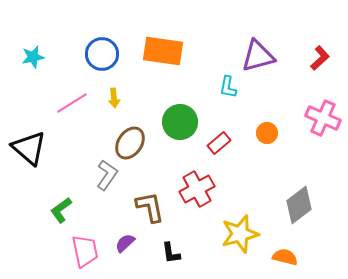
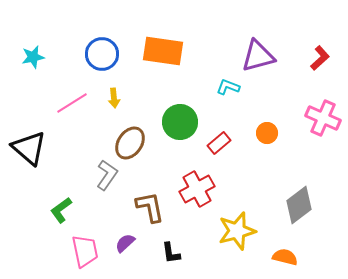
cyan L-shape: rotated 100 degrees clockwise
yellow star: moved 3 px left, 3 px up
